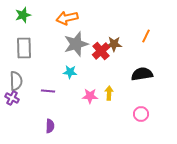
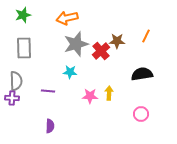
brown star: moved 3 px right, 3 px up
purple cross: rotated 24 degrees counterclockwise
